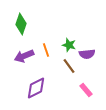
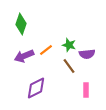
orange line: rotated 72 degrees clockwise
pink rectangle: rotated 40 degrees clockwise
